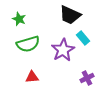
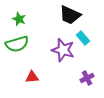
green semicircle: moved 11 px left
purple star: rotated 25 degrees counterclockwise
